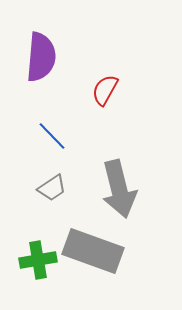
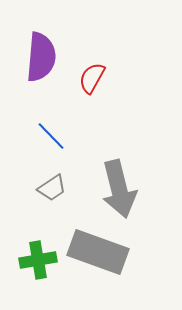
red semicircle: moved 13 px left, 12 px up
blue line: moved 1 px left
gray rectangle: moved 5 px right, 1 px down
